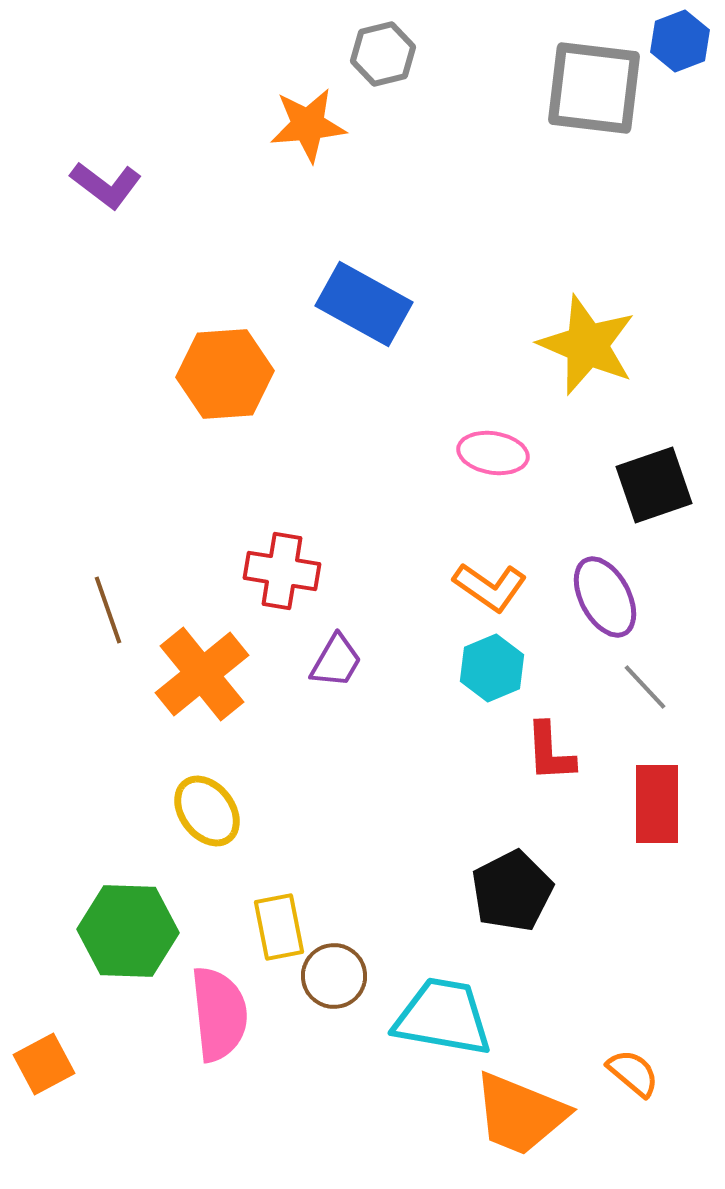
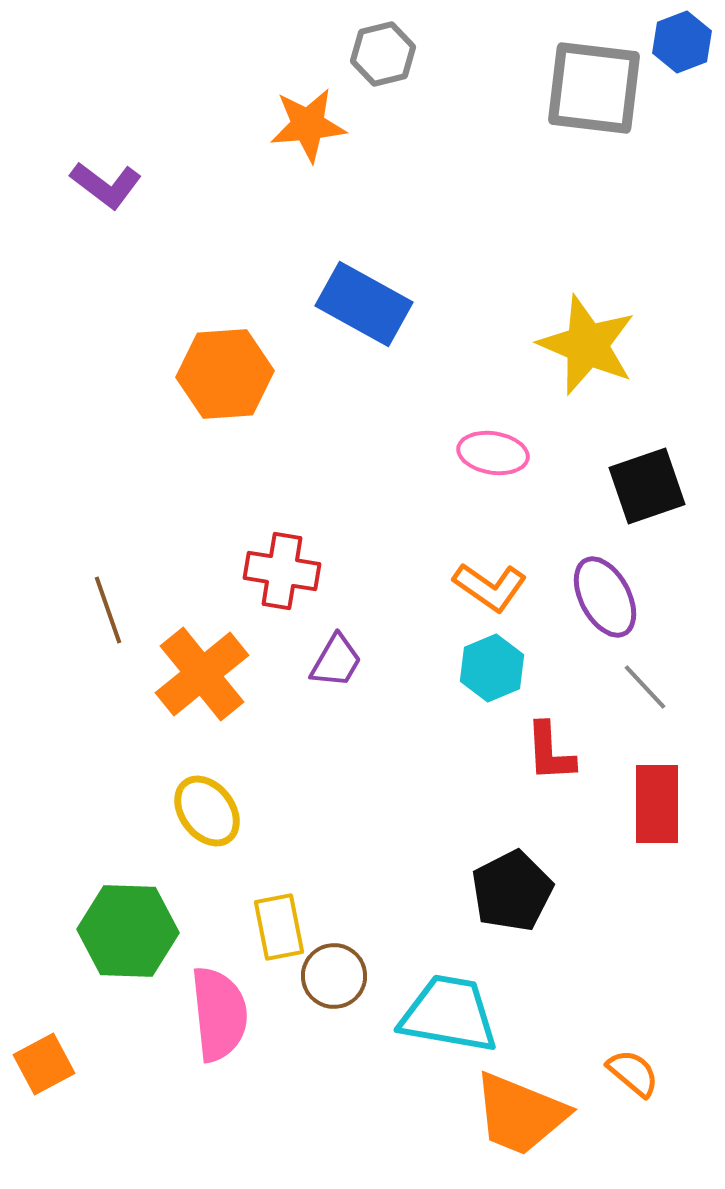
blue hexagon: moved 2 px right, 1 px down
black square: moved 7 px left, 1 px down
cyan trapezoid: moved 6 px right, 3 px up
